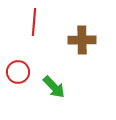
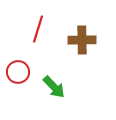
red line: moved 4 px right, 7 px down; rotated 12 degrees clockwise
